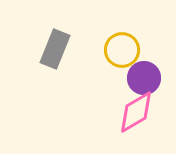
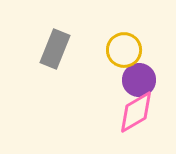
yellow circle: moved 2 px right
purple circle: moved 5 px left, 2 px down
